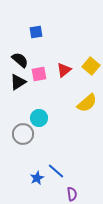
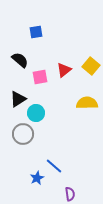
pink square: moved 1 px right, 3 px down
black triangle: moved 17 px down
yellow semicircle: rotated 140 degrees counterclockwise
cyan circle: moved 3 px left, 5 px up
blue line: moved 2 px left, 5 px up
purple semicircle: moved 2 px left
